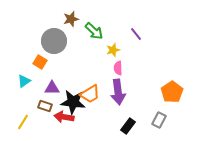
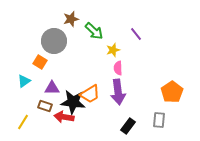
gray rectangle: rotated 21 degrees counterclockwise
